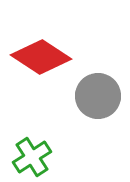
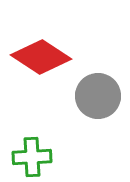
green cross: rotated 30 degrees clockwise
